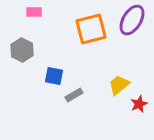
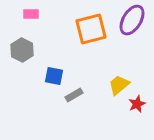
pink rectangle: moved 3 px left, 2 px down
red star: moved 2 px left
